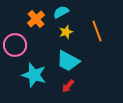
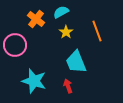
orange cross: rotated 12 degrees counterclockwise
yellow star: rotated 16 degrees counterclockwise
cyan trapezoid: moved 8 px right, 1 px down; rotated 40 degrees clockwise
cyan star: moved 6 px down
red arrow: rotated 120 degrees clockwise
